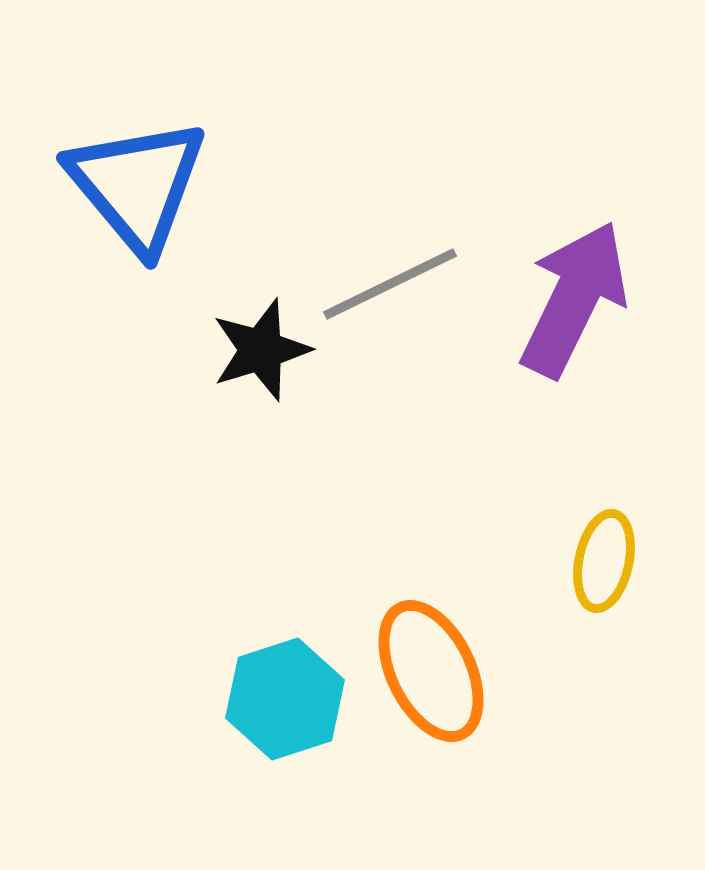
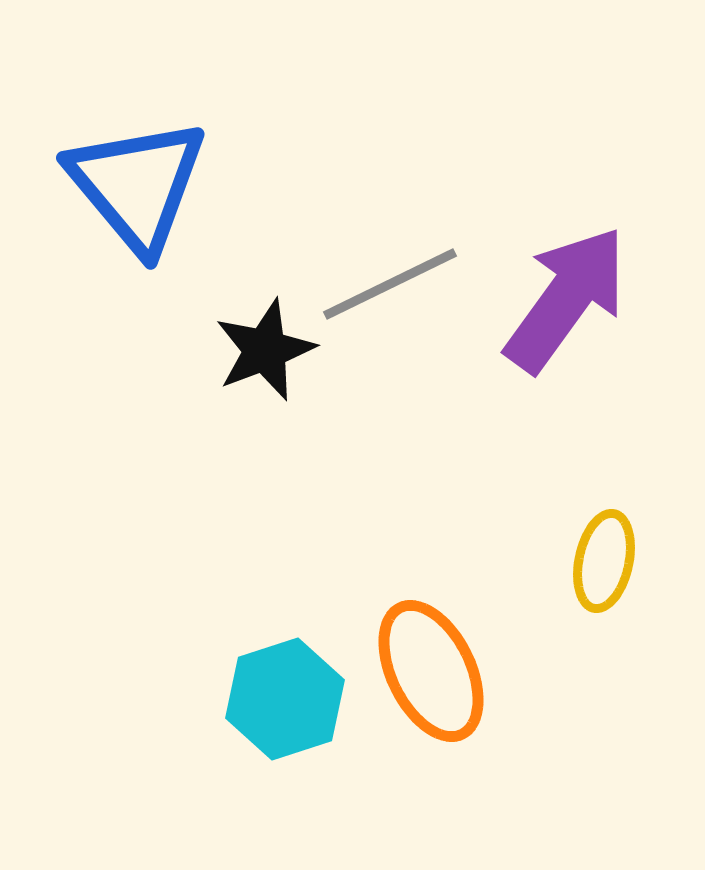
purple arrow: moved 8 px left; rotated 10 degrees clockwise
black star: moved 4 px right; rotated 4 degrees counterclockwise
